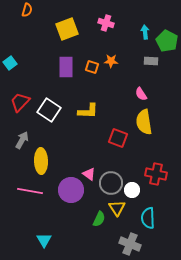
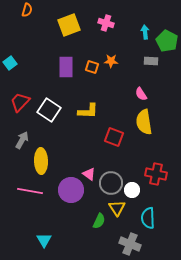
yellow square: moved 2 px right, 4 px up
red square: moved 4 px left, 1 px up
green semicircle: moved 2 px down
